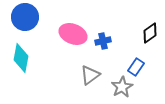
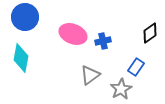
gray star: moved 1 px left, 2 px down
